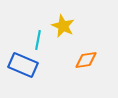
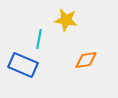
yellow star: moved 3 px right, 6 px up; rotated 15 degrees counterclockwise
cyan line: moved 1 px right, 1 px up
